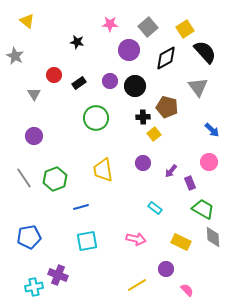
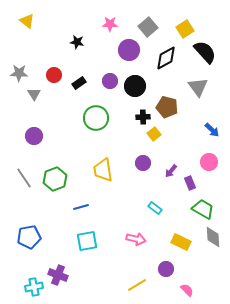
gray star at (15, 56): moved 4 px right, 17 px down; rotated 24 degrees counterclockwise
